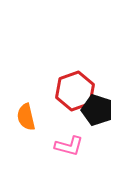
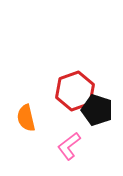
orange semicircle: moved 1 px down
pink L-shape: rotated 128 degrees clockwise
